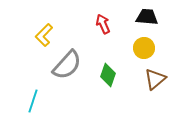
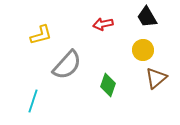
black trapezoid: rotated 125 degrees counterclockwise
red arrow: rotated 78 degrees counterclockwise
yellow L-shape: moved 3 px left; rotated 150 degrees counterclockwise
yellow circle: moved 1 px left, 2 px down
green diamond: moved 10 px down
brown triangle: moved 1 px right, 1 px up
